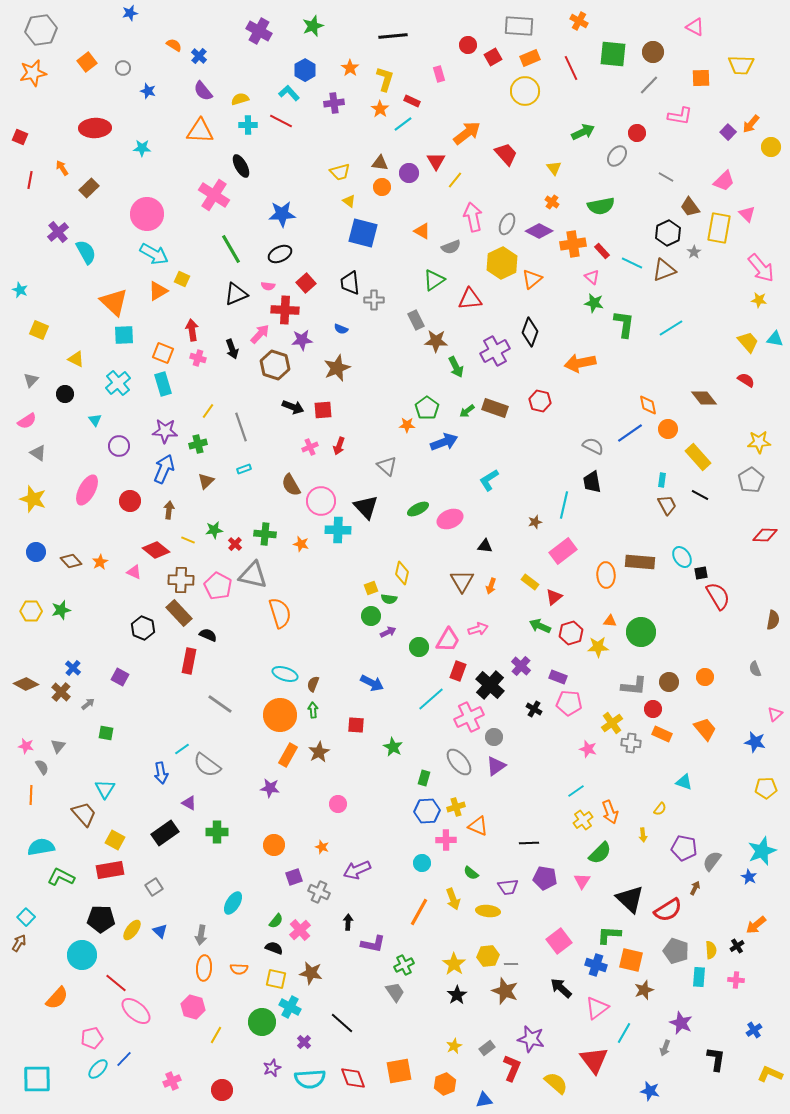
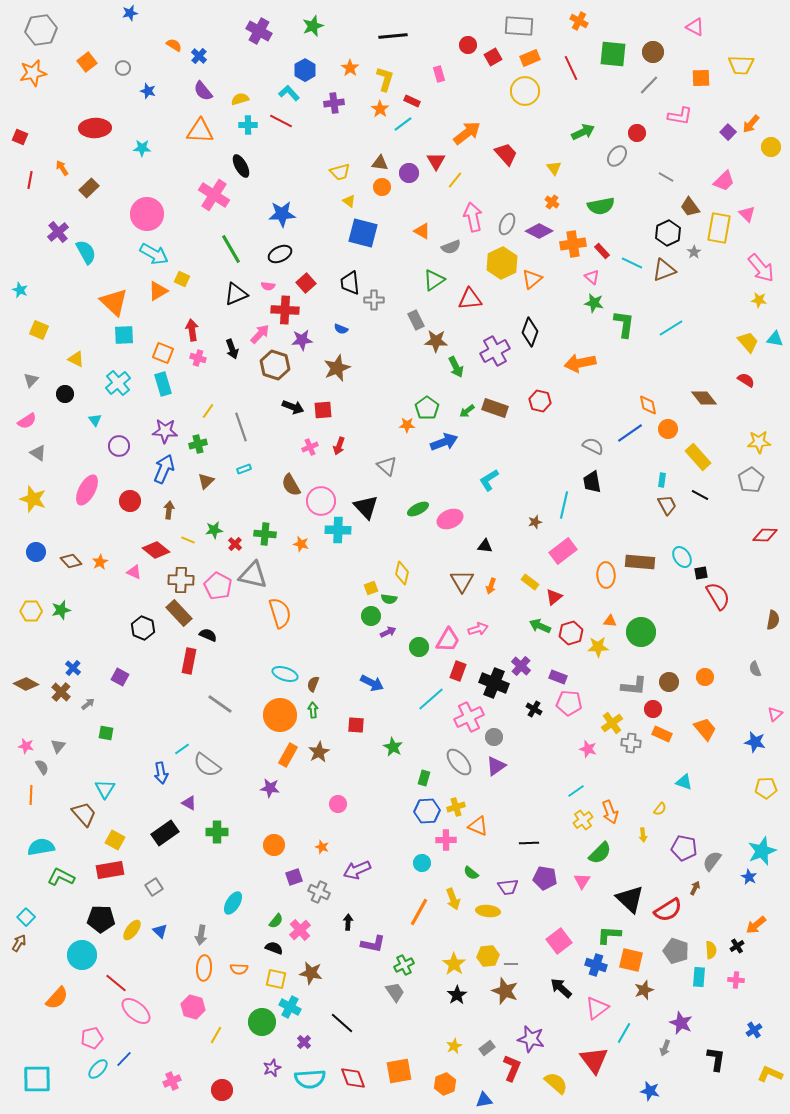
black cross at (490, 685): moved 4 px right, 2 px up; rotated 20 degrees counterclockwise
